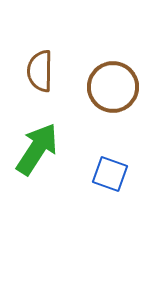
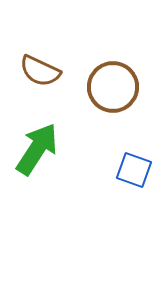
brown semicircle: rotated 66 degrees counterclockwise
blue square: moved 24 px right, 4 px up
